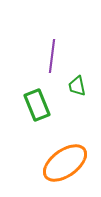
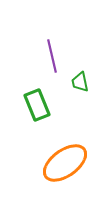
purple line: rotated 20 degrees counterclockwise
green trapezoid: moved 3 px right, 4 px up
